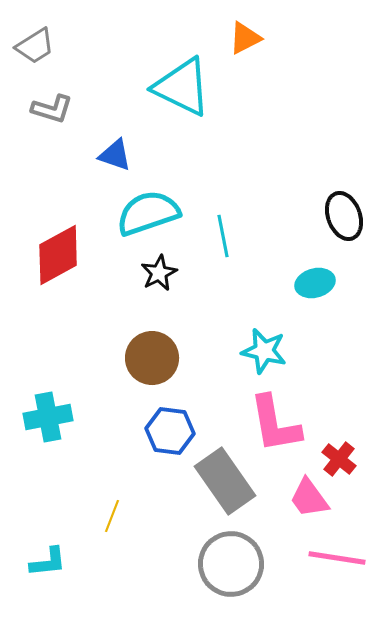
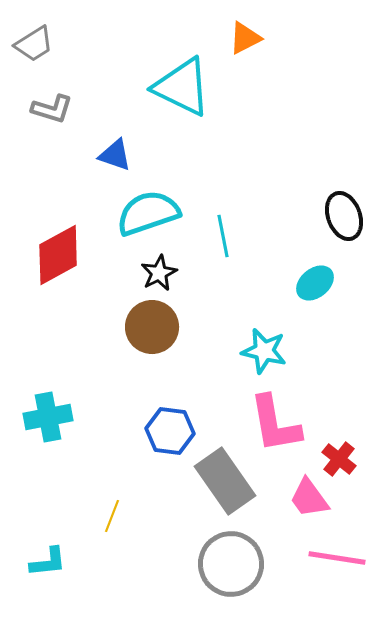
gray trapezoid: moved 1 px left, 2 px up
cyan ellipse: rotated 24 degrees counterclockwise
brown circle: moved 31 px up
